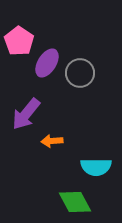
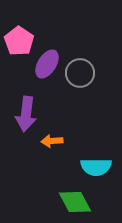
purple ellipse: moved 1 px down
purple arrow: rotated 32 degrees counterclockwise
